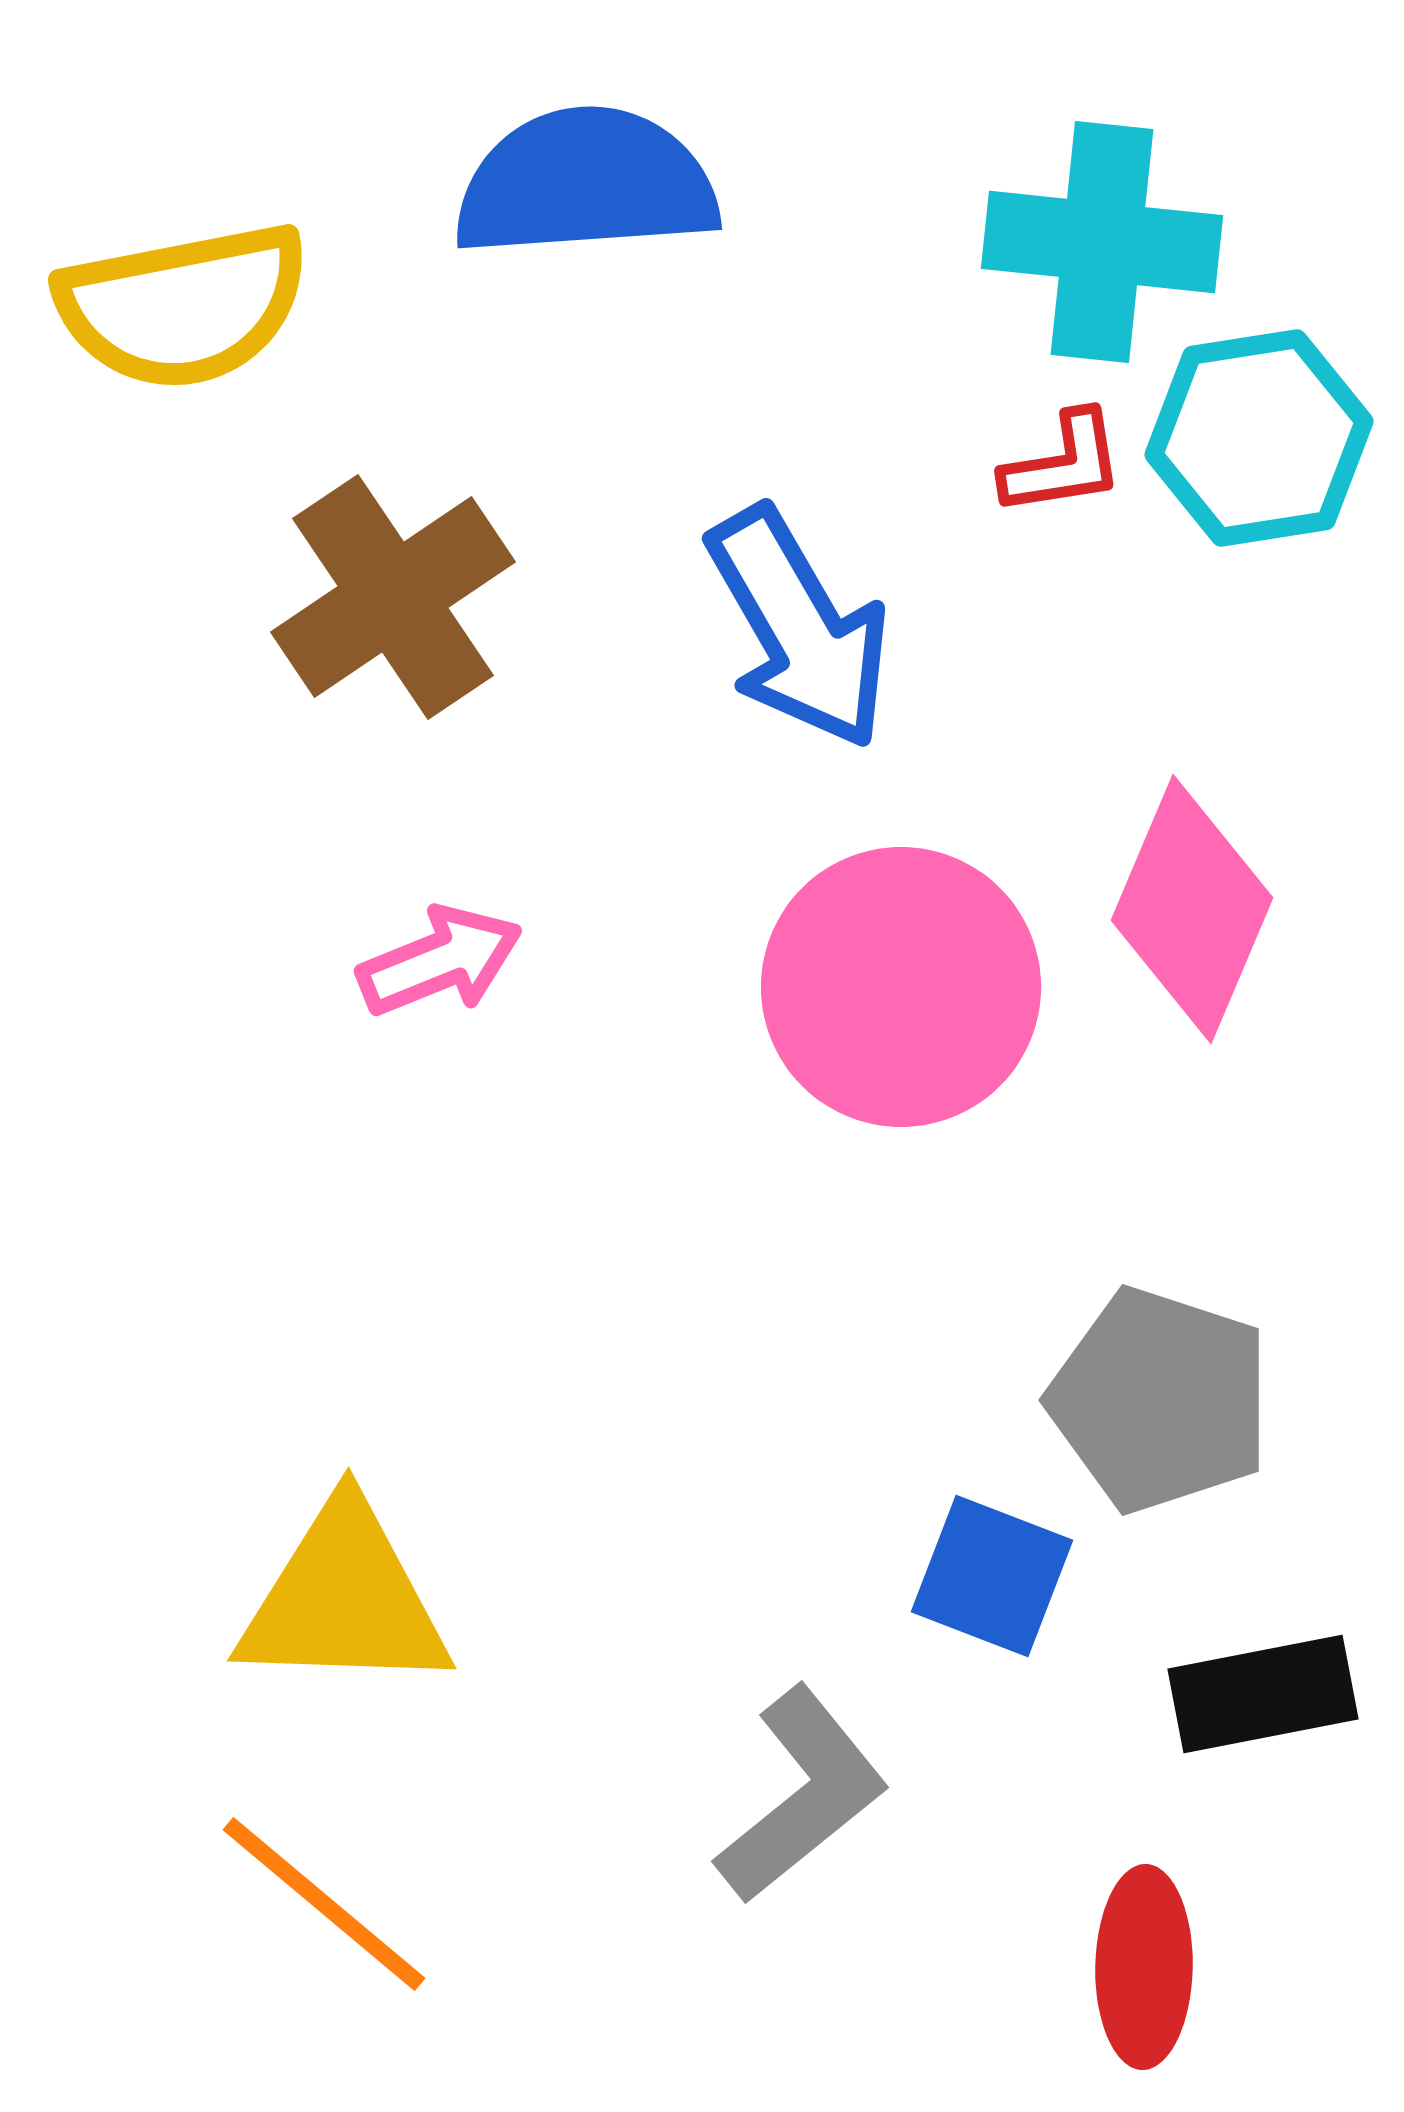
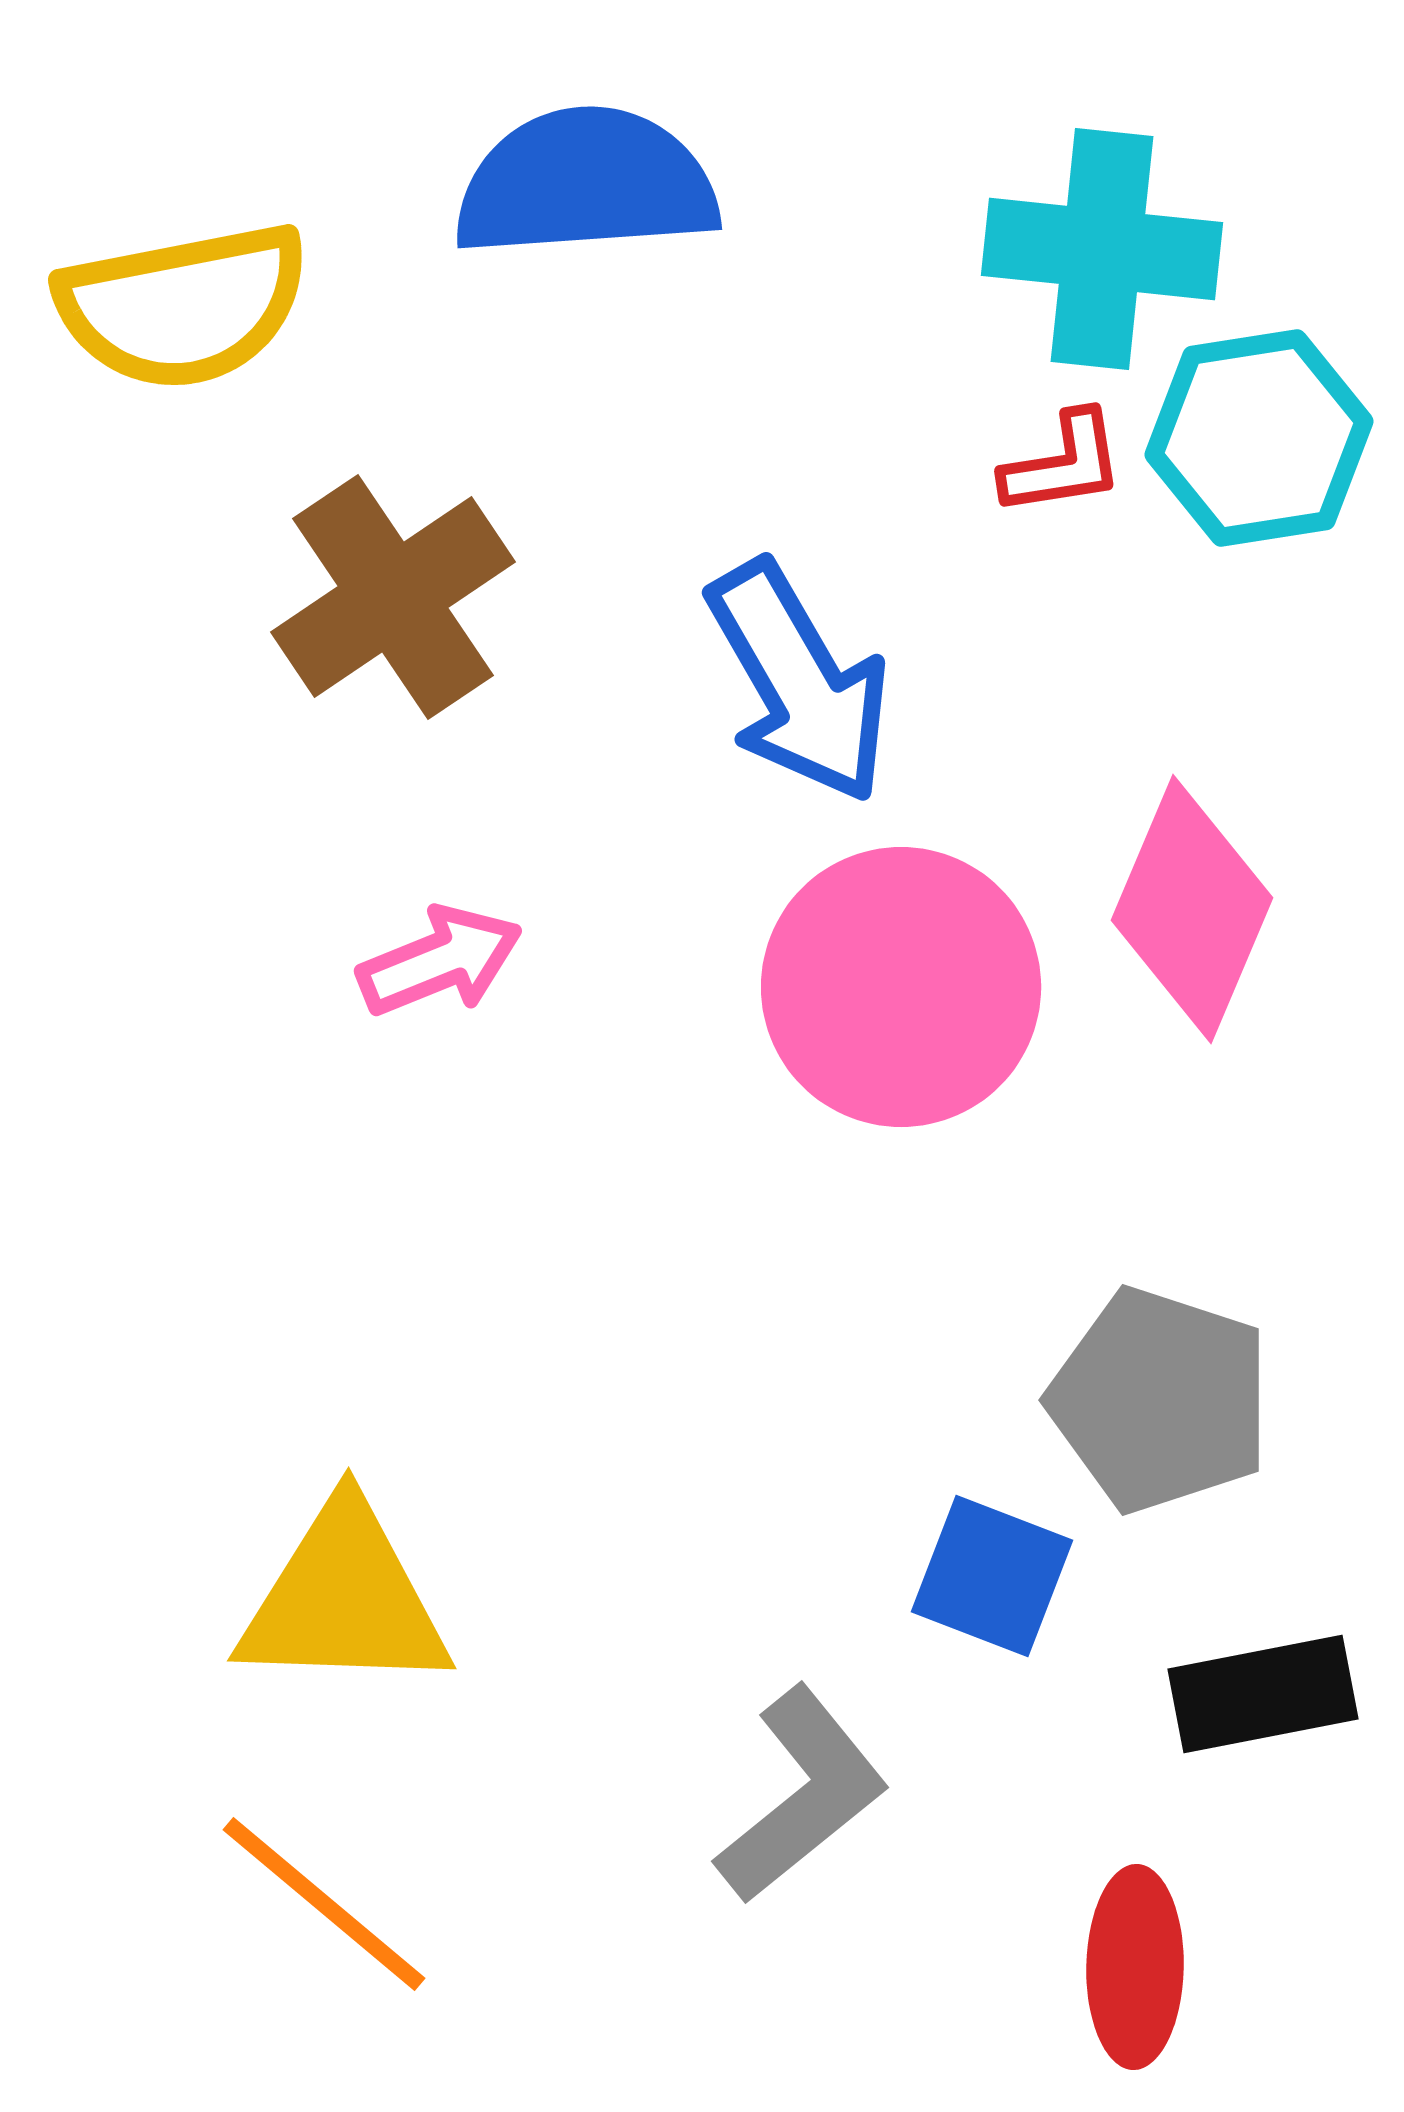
cyan cross: moved 7 px down
blue arrow: moved 54 px down
red ellipse: moved 9 px left
